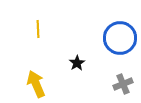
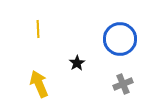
blue circle: moved 1 px down
yellow arrow: moved 3 px right
